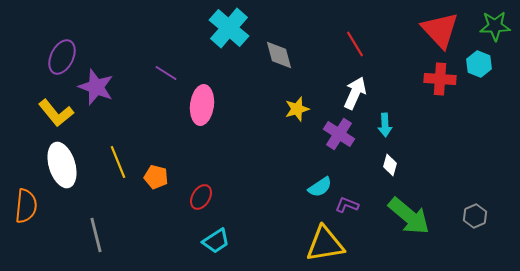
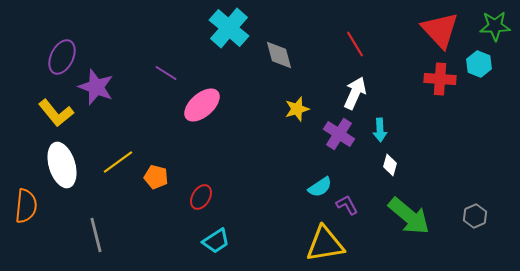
pink ellipse: rotated 42 degrees clockwise
cyan arrow: moved 5 px left, 5 px down
yellow line: rotated 76 degrees clockwise
purple L-shape: rotated 40 degrees clockwise
